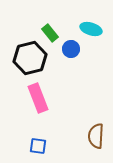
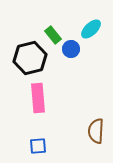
cyan ellipse: rotated 60 degrees counterclockwise
green rectangle: moved 3 px right, 2 px down
pink rectangle: rotated 16 degrees clockwise
brown semicircle: moved 5 px up
blue square: rotated 12 degrees counterclockwise
